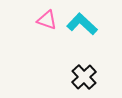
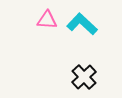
pink triangle: rotated 15 degrees counterclockwise
